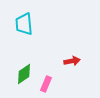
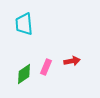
pink rectangle: moved 17 px up
